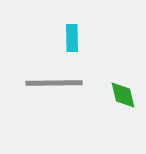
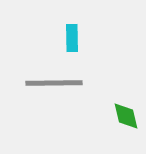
green diamond: moved 3 px right, 21 px down
